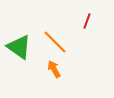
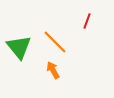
green triangle: rotated 16 degrees clockwise
orange arrow: moved 1 px left, 1 px down
